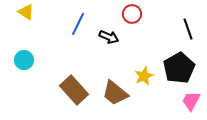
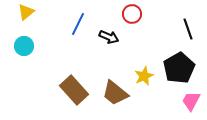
yellow triangle: rotated 48 degrees clockwise
cyan circle: moved 14 px up
